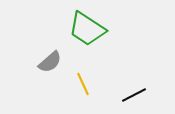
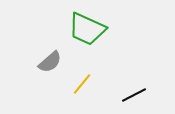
green trapezoid: rotated 9 degrees counterclockwise
yellow line: moved 1 px left; rotated 65 degrees clockwise
